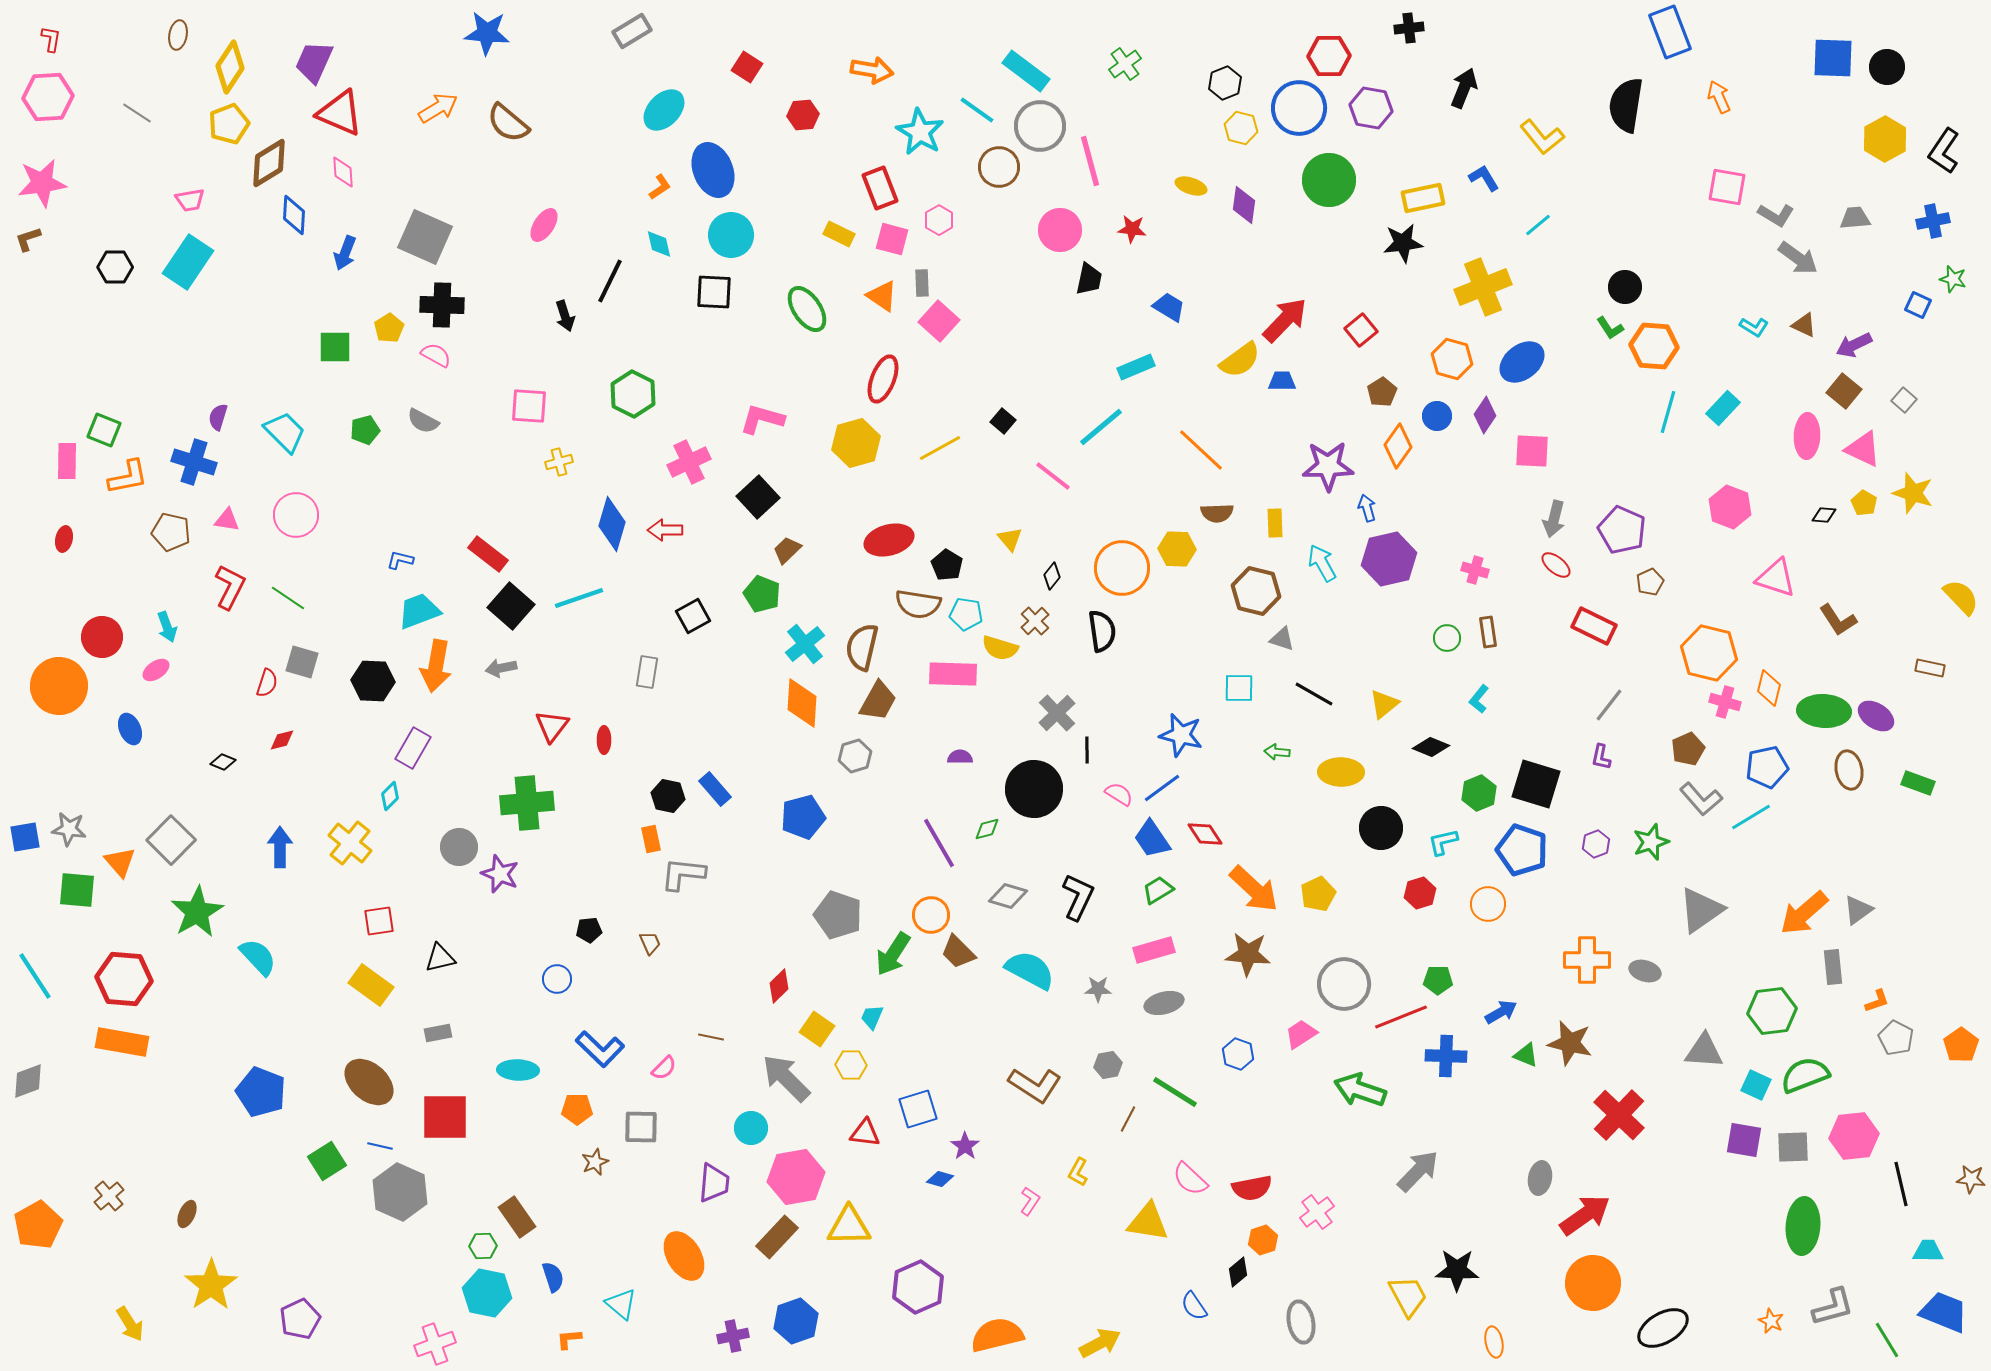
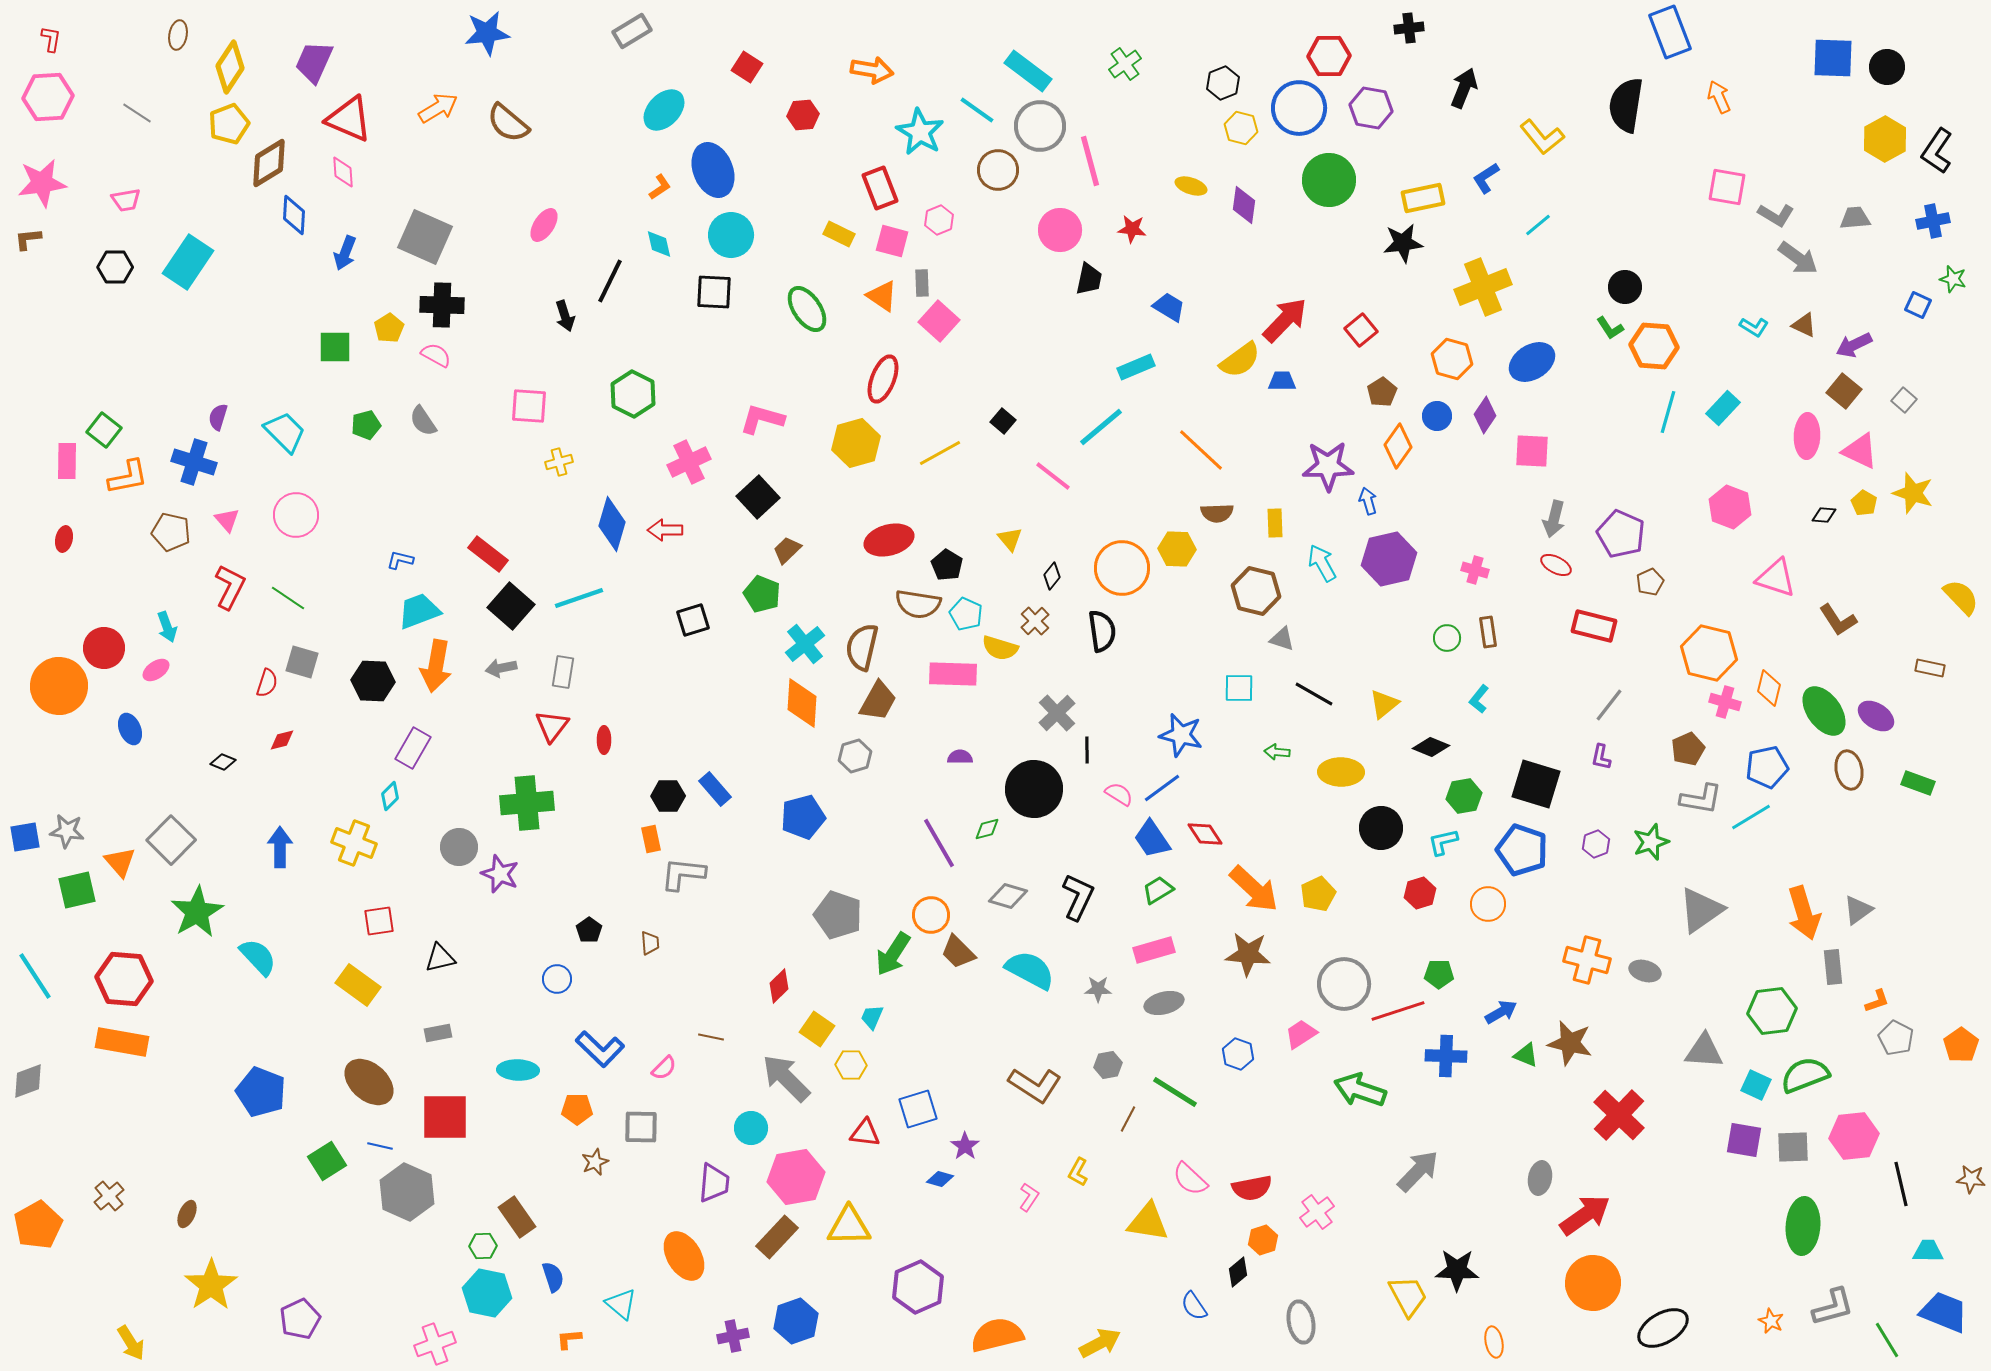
blue star at (487, 33): rotated 12 degrees counterclockwise
cyan rectangle at (1026, 71): moved 2 px right
black hexagon at (1225, 83): moved 2 px left
red triangle at (340, 113): moved 9 px right, 6 px down
black L-shape at (1944, 151): moved 7 px left
brown circle at (999, 167): moved 1 px left, 3 px down
blue L-shape at (1484, 178): moved 2 px right; rotated 92 degrees counterclockwise
pink trapezoid at (190, 200): moved 64 px left
pink hexagon at (939, 220): rotated 8 degrees clockwise
brown L-shape at (28, 239): rotated 12 degrees clockwise
pink square at (892, 239): moved 2 px down
blue ellipse at (1522, 362): moved 10 px right; rotated 6 degrees clockwise
gray semicircle at (423, 421): rotated 28 degrees clockwise
green square at (104, 430): rotated 16 degrees clockwise
green pentagon at (365, 430): moved 1 px right, 5 px up
yellow line at (940, 448): moved 5 px down
pink triangle at (1863, 449): moved 3 px left, 2 px down
blue arrow at (1367, 508): moved 1 px right, 7 px up
pink triangle at (227, 520): rotated 40 degrees clockwise
purple pentagon at (1622, 530): moved 1 px left, 4 px down
red ellipse at (1556, 565): rotated 12 degrees counterclockwise
cyan pentagon at (966, 614): rotated 16 degrees clockwise
black square at (693, 616): moved 4 px down; rotated 12 degrees clockwise
red rectangle at (1594, 626): rotated 12 degrees counterclockwise
red circle at (102, 637): moved 2 px right, 11 px down
gray rectangle at (647, 672): moved 84 px left
green ellipse at (1824, 711): rotated 51 degrees clockwise
green hexagon at (1479, 793): moved 15 px left, 3 px down; rotated 12 degrees clockwise
black hexagon at (668, 796): rotated 12 degrees counterclockwise
gray L-shape at (1701, 799): rotated 39 degrees counterclockwise
gray star at (69, 829): moved 2 px left, 2 px down
yellow cross at (350, 843): moved 4 px right; rotated 18 degrees counterclockwise
green square at (77, 890): rotated 18 degrees counterclockwise
orange arrow at (1804, 913): rotated 66 degrees counterclockwise
black pentagon at (589, 930): rotated 30 degrees counterclockwise
brown trapezoid at (650, 943): rotated 20 degrees clockwise
orange cross at (1587, 960): rotated 15 degrees clockwise
green pentagon at (1438, 980): moved 1 px right, 6 px up
yellow rectangle at (371, 985): moved 13 px left
red line at (1401, 1017): moved 3 px left, 6 px up; rotated 4 degrees clockwise
gray hexagon at (400, 1192): moved 7 px right
pink L-shape at (1030, 1201): moved 1 px left, 4 px up
yellow arrow at (130, 1324): moved 1 px right, 19 px down
